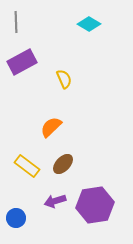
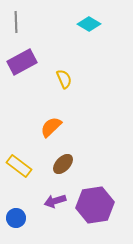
yellow rectangle: moved 8 px left
